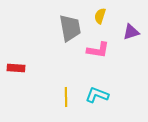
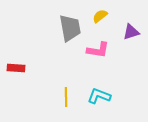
yellow semicircle: rotated 35 degrees clockwise
cyan L-shape: moved 2 px right, 1 px down
